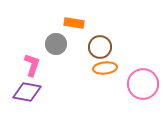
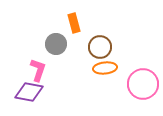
orange rectangle: rotated 66 degrees clockwise
pink L-shape: moved 6 px right, 5 px down
purple diamond: moved 2 px right
